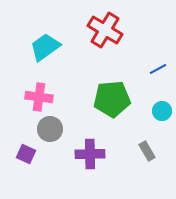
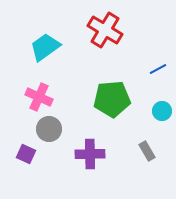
pink cross: rotated 16 degrees clockwise
gray circle: moved 1 px left
